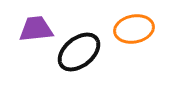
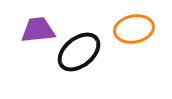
purple trapezoid: moved 2 px right, 1 px down
